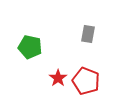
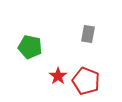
red star: moved 2 px up
